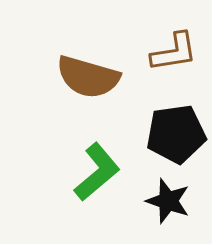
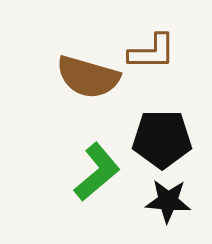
brown L-shape: moved 22 px left; rotated 9 degrees clockwise
black pentagon: moved 14 px left, 5 px down; rotated 8 degrees clockwise
black star: rotated 15 degrees counterclockwise
